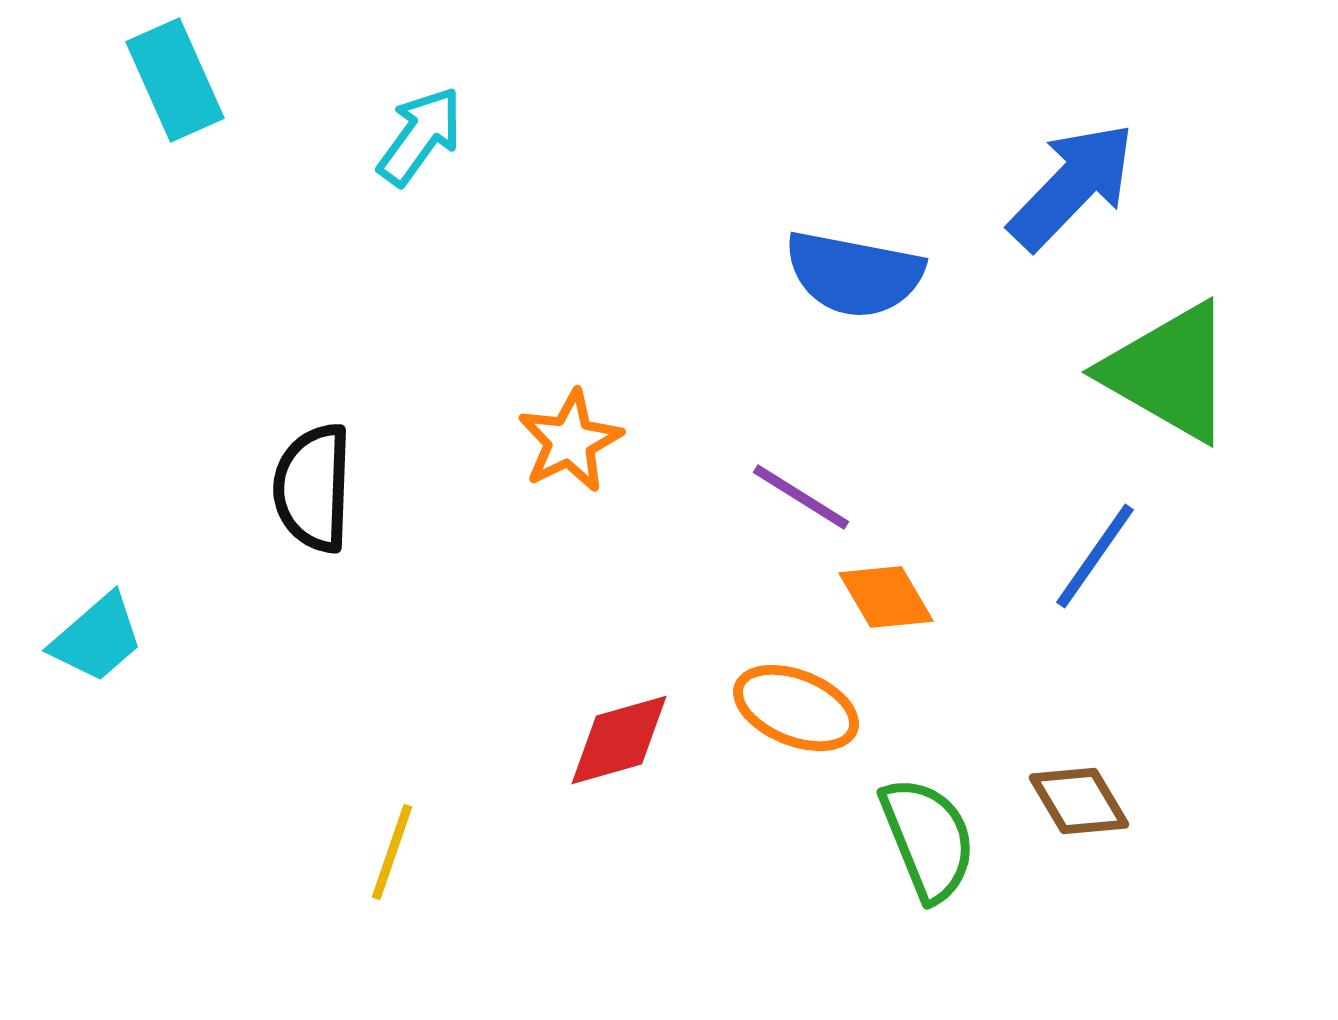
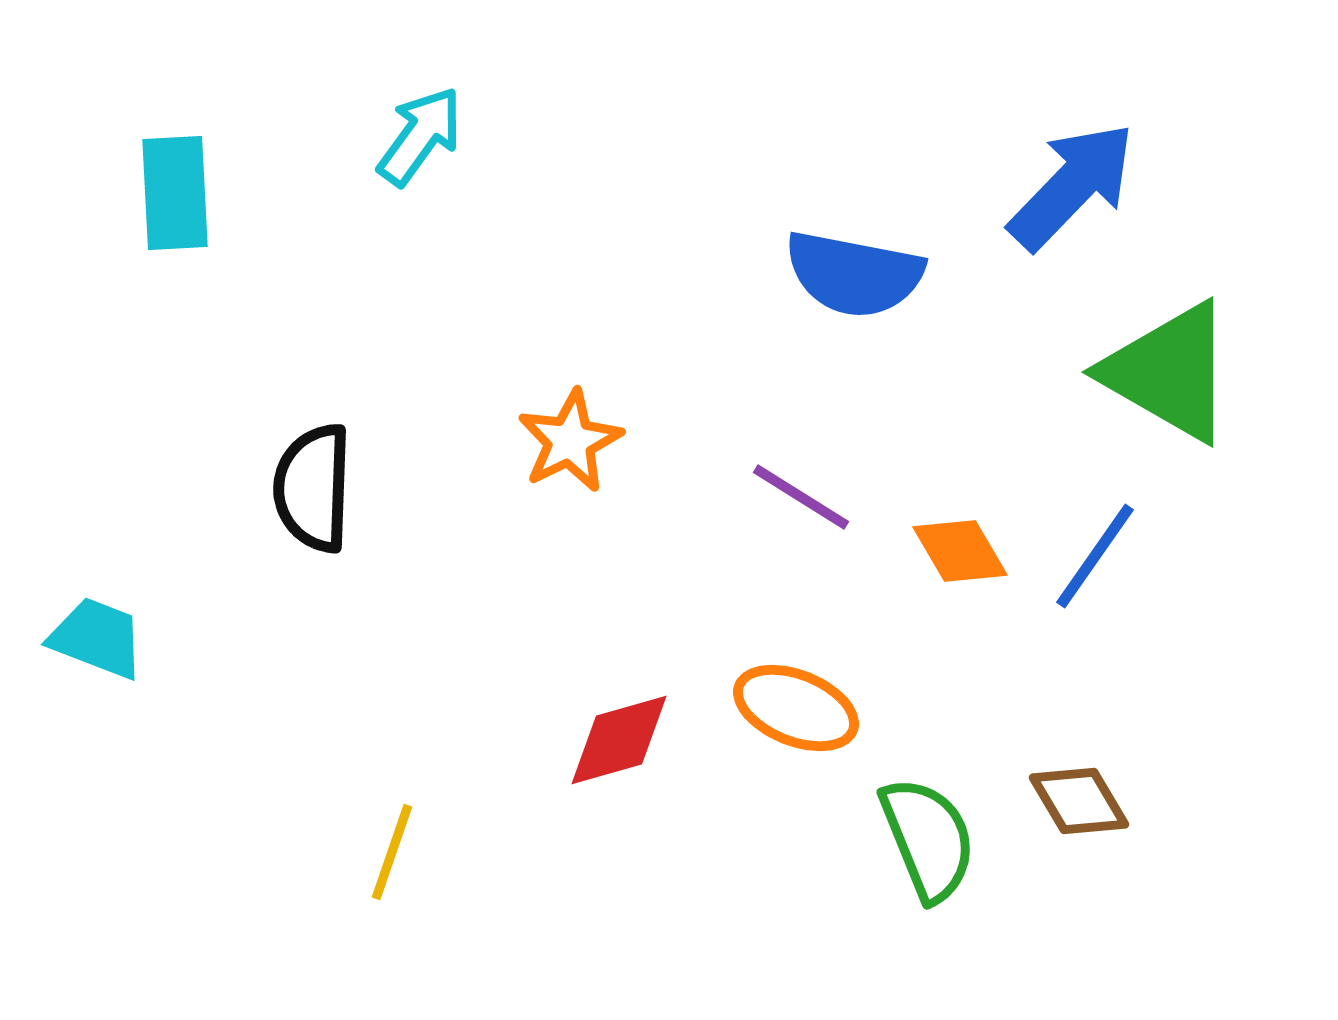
cyan rectangle: moved 113 px down; rotated 21 degrees clockwise
orange diamond: moved 74 px right, 46 px up
cyan trapezoid: rotated 118 degrees counterclockwise
